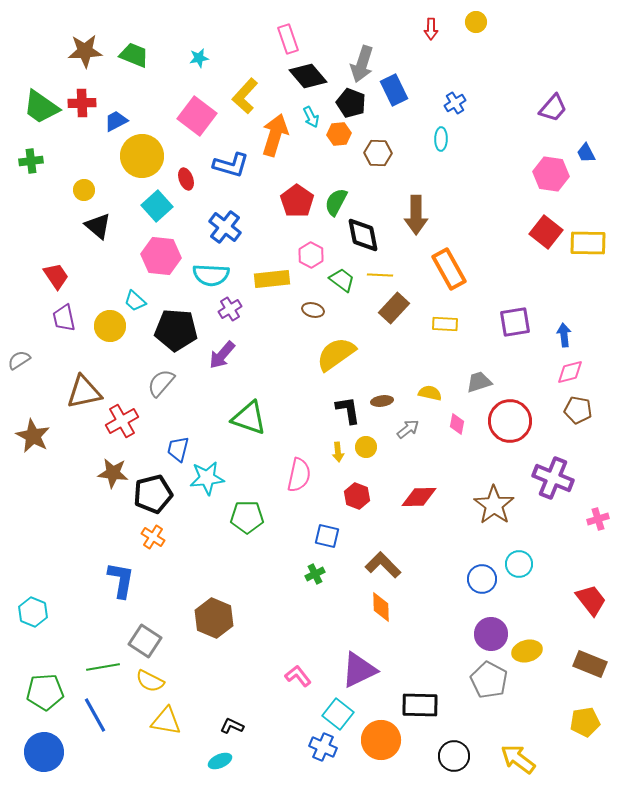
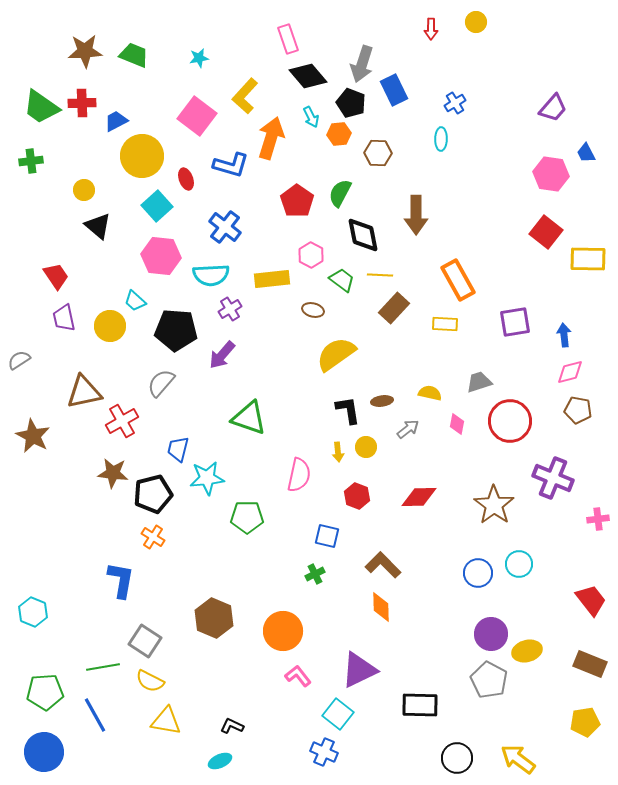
orange arrow at (275, 135): moved 4 px left, 3 px down
green semicircle at (336, 202): moved 4 px right, 9 px up
yellow rectangle at (588, 243): moved 16 px down
orange rectangle at (449, 269): moved 9 px right, 11 px down
cyan semicircle at (211, 275): rotated 6 degrees counterclockwise
pink cross at (598, 519): rotated 10 degrees clockwise
blue circle at (482, 579): moved 4 px left, 6 px up
orange circle at (381, 740): moved 98 px left, 109 px up
blue cross at (323, 747): moved 1 px right, 5 px down
black circle at (454, 756): moved 3 px right, 2 px down
